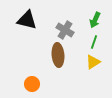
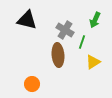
green line: moved 12 px left
